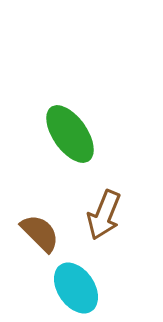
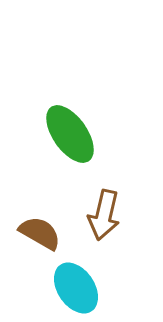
brown arrow: rotated 9 degrees counterclockwise
brown semicircle: rotated 15 degrees counterclockwise
